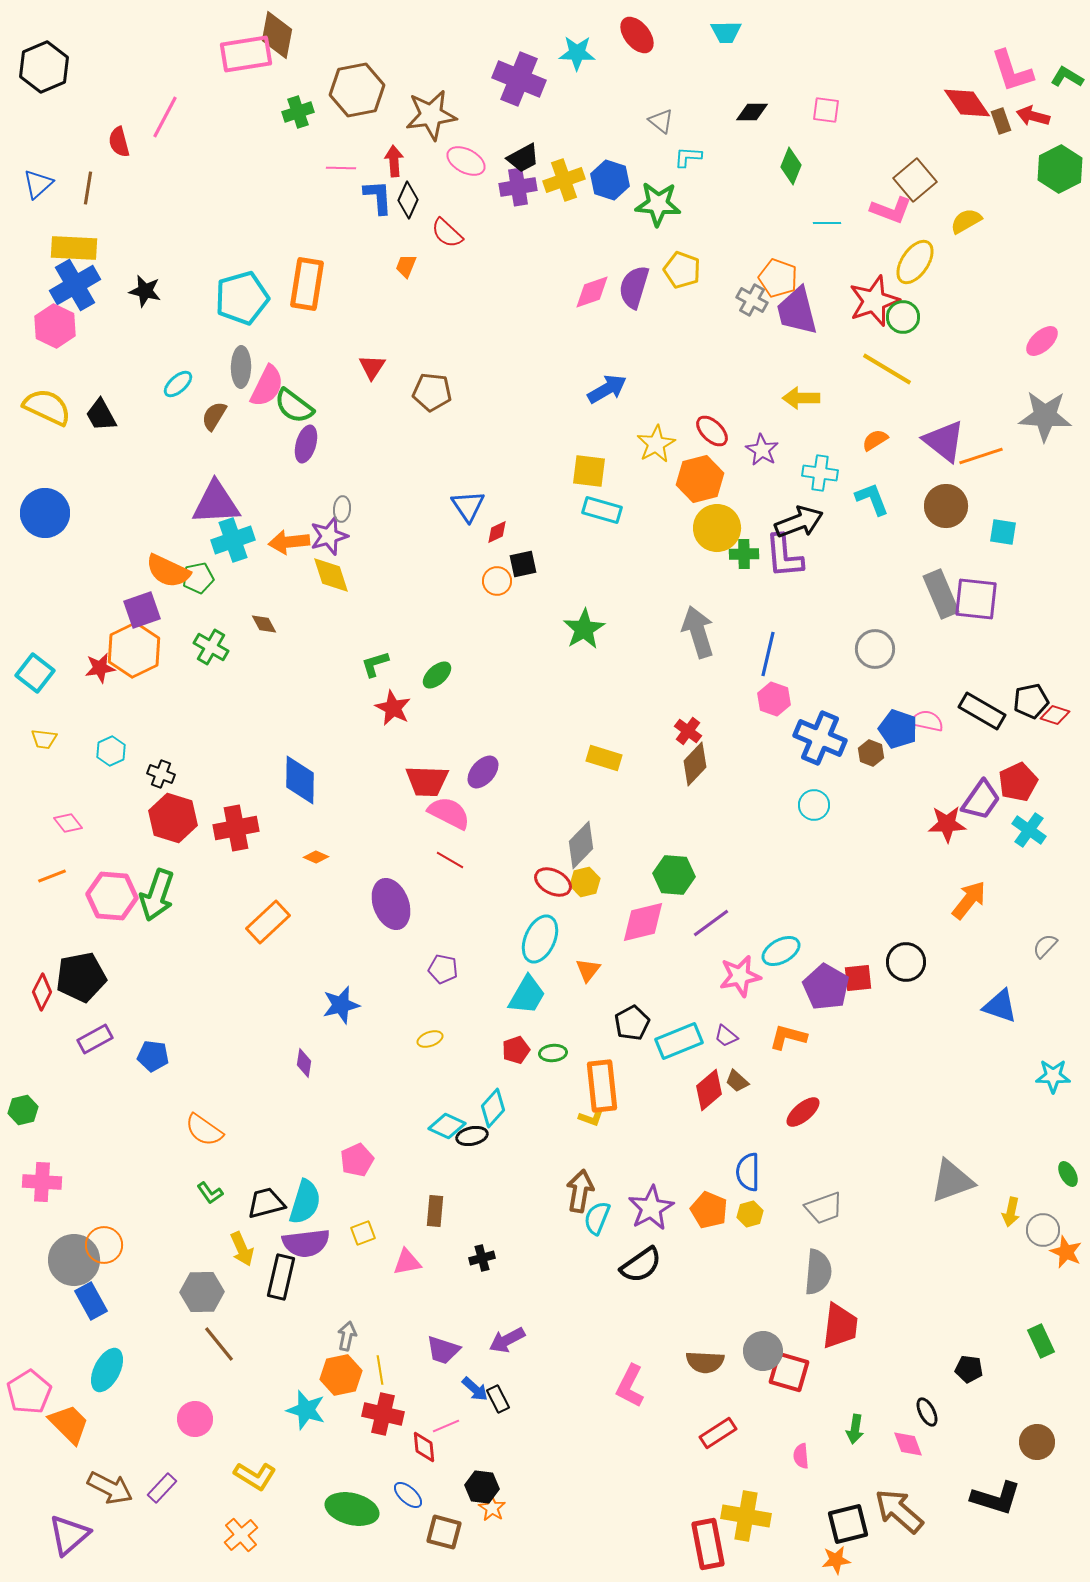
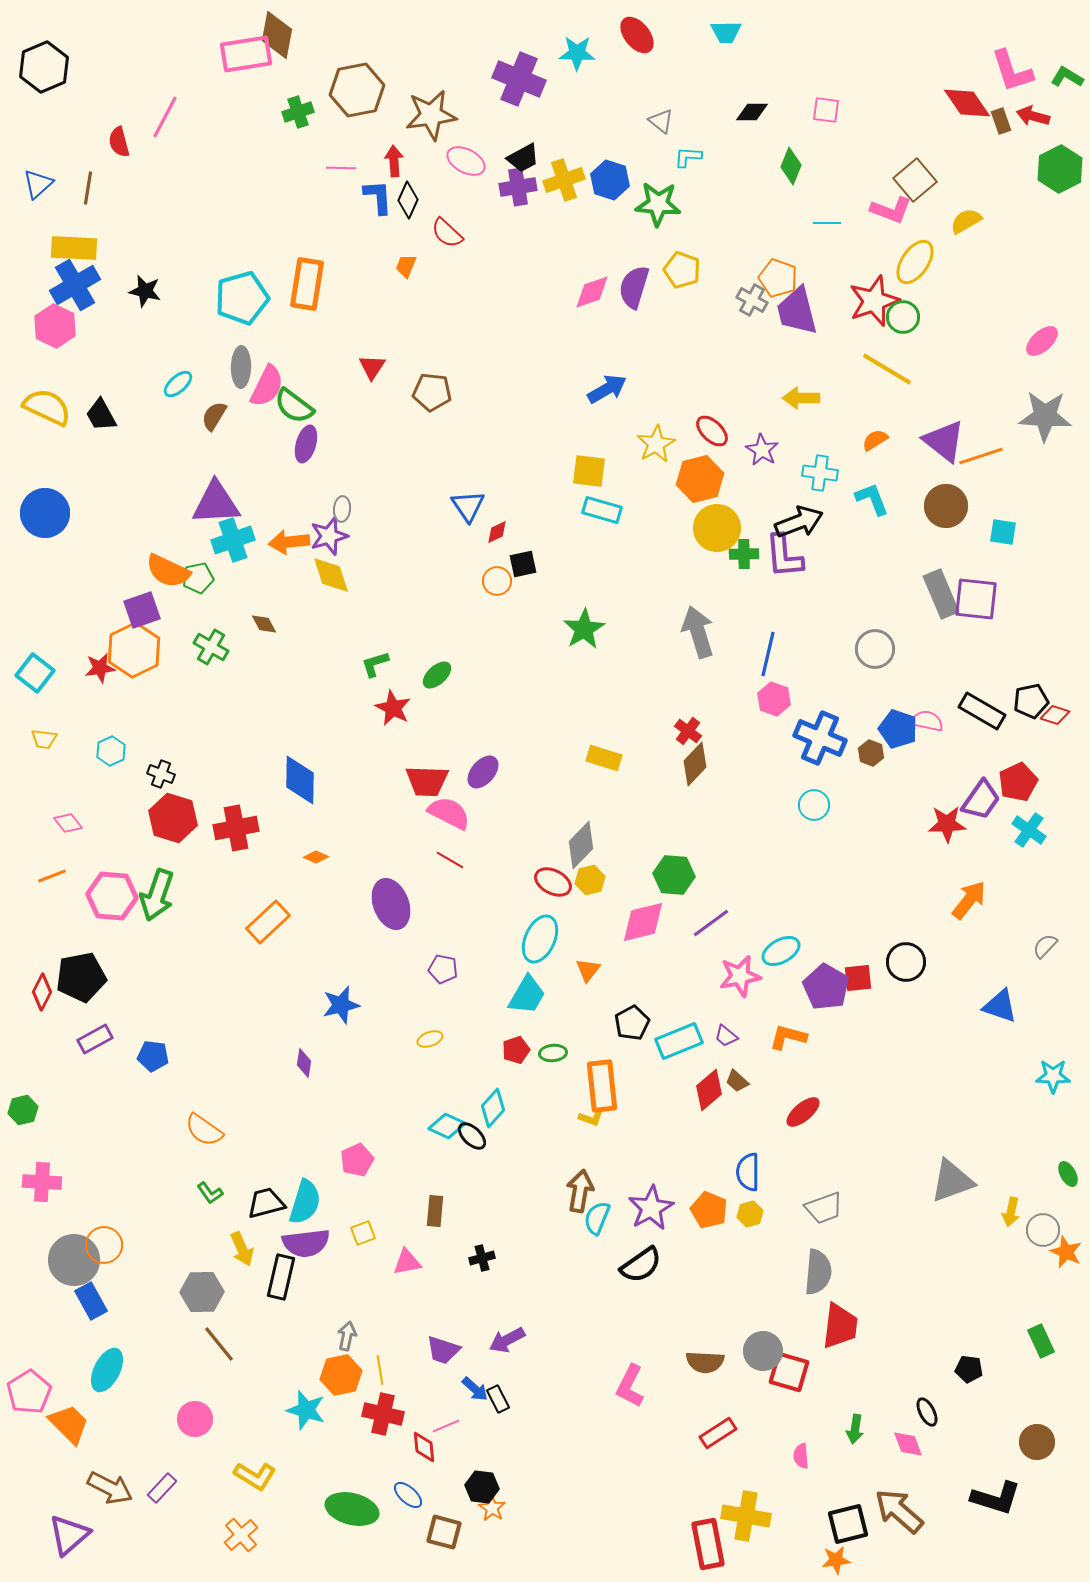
yellow hexagon at (585, 882): moved 5 px right, 2 px up
black ellipse at (472, 1136): rotated 56 degrees clockwise
